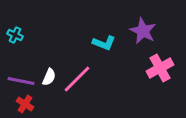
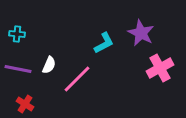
purple star: moved 2 px left, 2 px down
cyan cross: moved 2 px right, 1 px up; rotated 21 degrees counterclockwise
cyan L-shape: rotated 50 degrees counterclockwise
white semicircle: moved 12 px up
purple line: moved 3 px left, 12 px up
